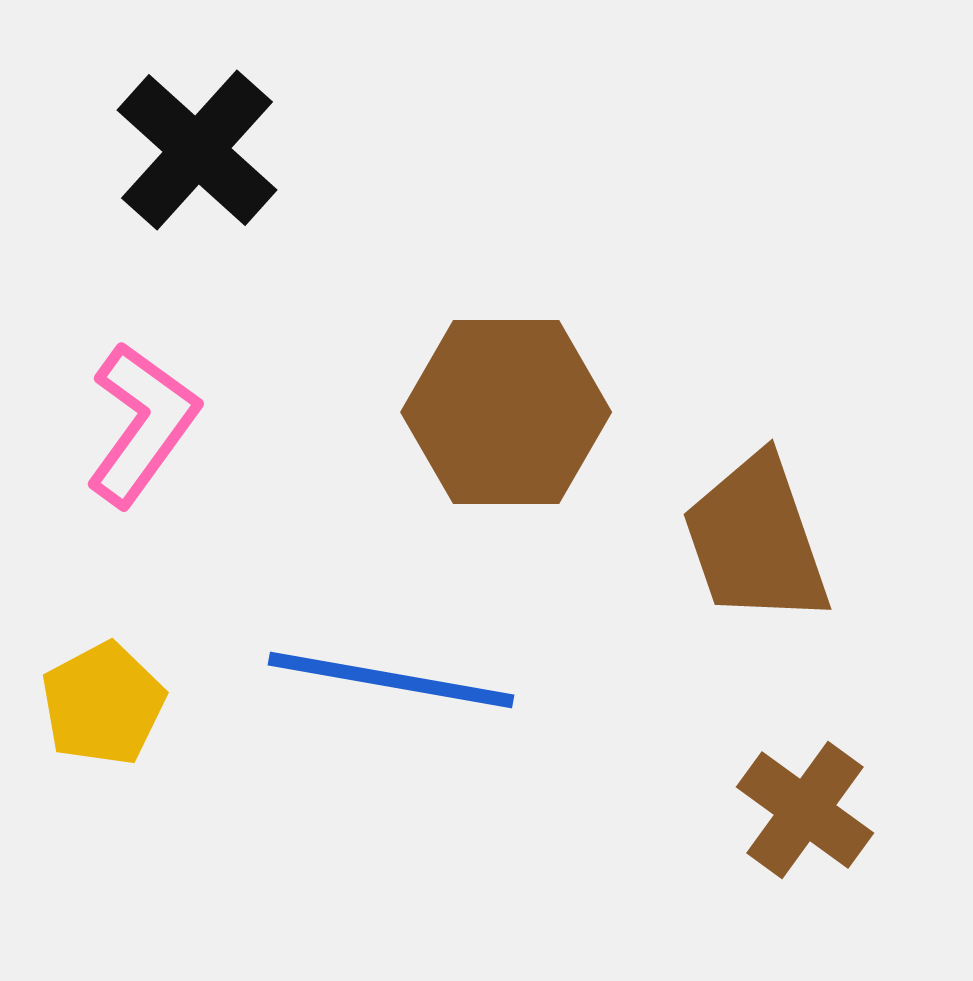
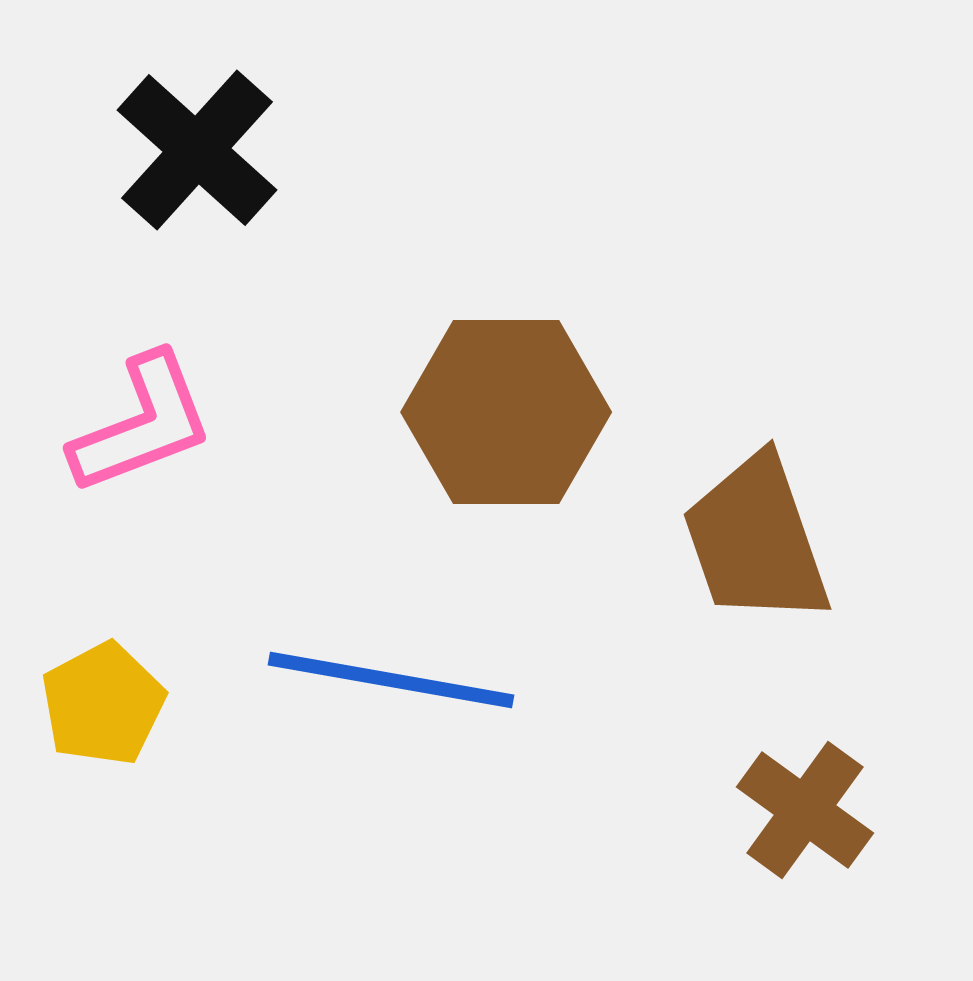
pink L-shape: rotated 33 degrees clockwise
